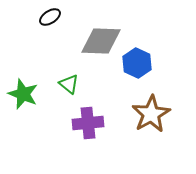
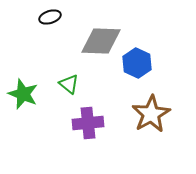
black ellipse: rotated 15 degrees clockwise
